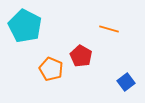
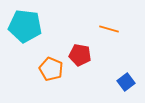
cyan pentagon: rotated 20 degrees counterclockwise
red pentagon: moved 1 px left, 1 px up; rotated 20 degrees counterclockwise
